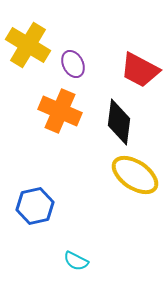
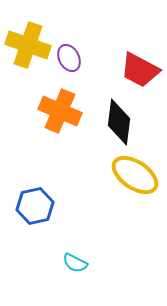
yellow cross: rotated 12 degrees counterclockwise
purple ellipse: moved 4 px left, 6 px up
cyan semicircle: moved 1 px left, 2 px down
